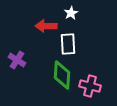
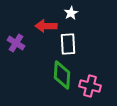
purple cross: moved 1 px left, 17 px up
